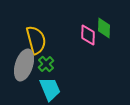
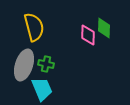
yellow semicircle: moved 2 px left, 13 px up
green cross: rotated 35 degrees counterclockwise
cyan trapezoid: moved 8 px left
